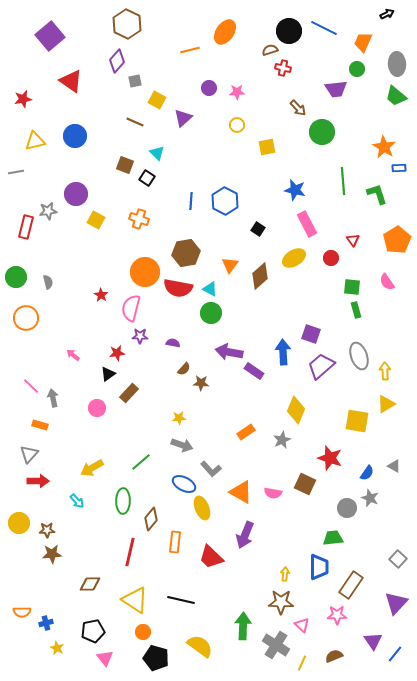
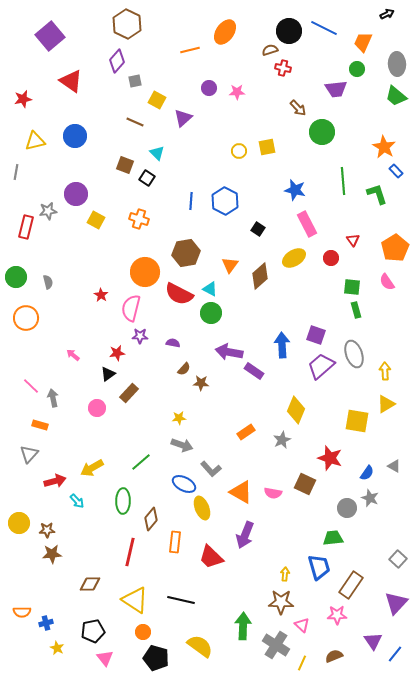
yellow circle at (237, 125): moved 2 px right, 26 px down
blue rectangle at (399, 168): moved 3 px left, 3 px down; rotated 48 degrees clockwise
gray line at (16, 172): rotated 70 degrees counterclockwise
orange pentagon at (397, 240): moved 2 px left, 8 px down
red semicircle at (178, 288): moved 1 px right, 6 px down; rotated 16 degrees clockwise
purple square at (311, 334): moved 5 px right, 1 px down
blue arrow at (283, 352): moved 1 px left, 7 px up
gray ellipse at (359, 356): moved 5 px left, 2 px up
red arrow at (38, 481): moved 17 px right; rotated 15 degrees counterclockwise
blue trapezoid at (319, 567): rotated 16 degrees counterclockwise
